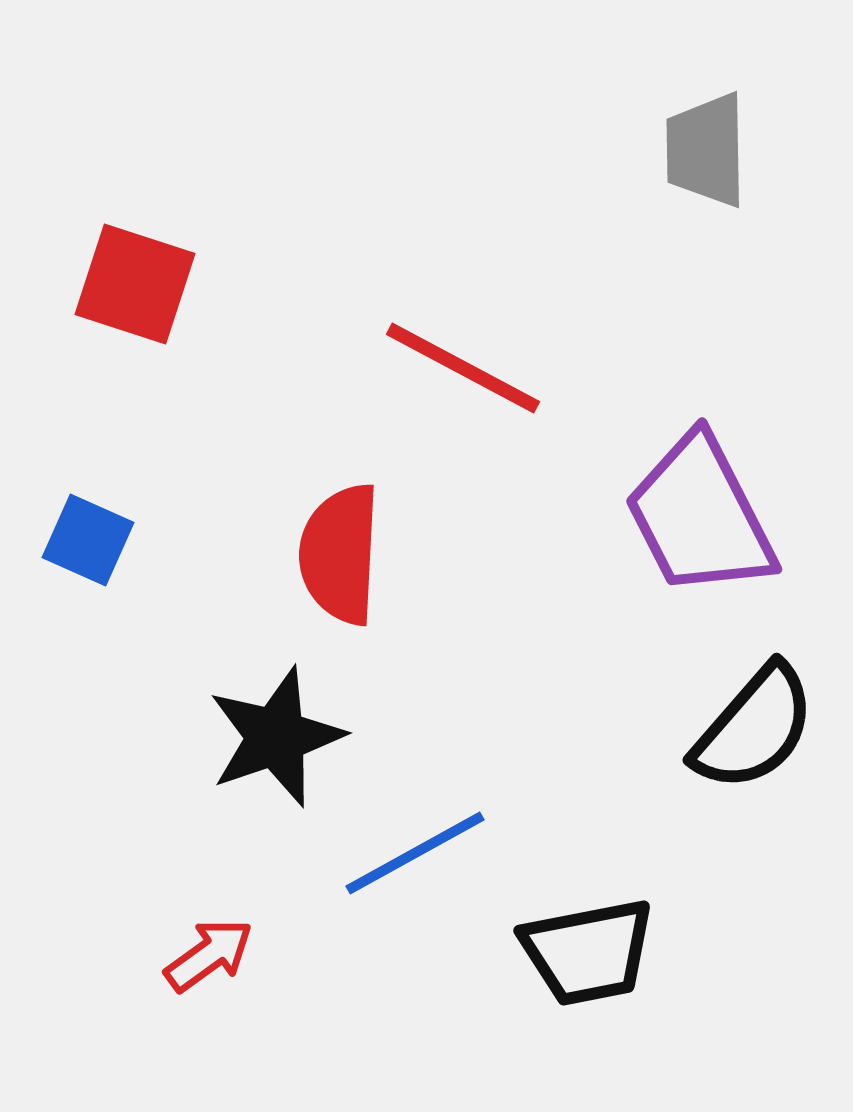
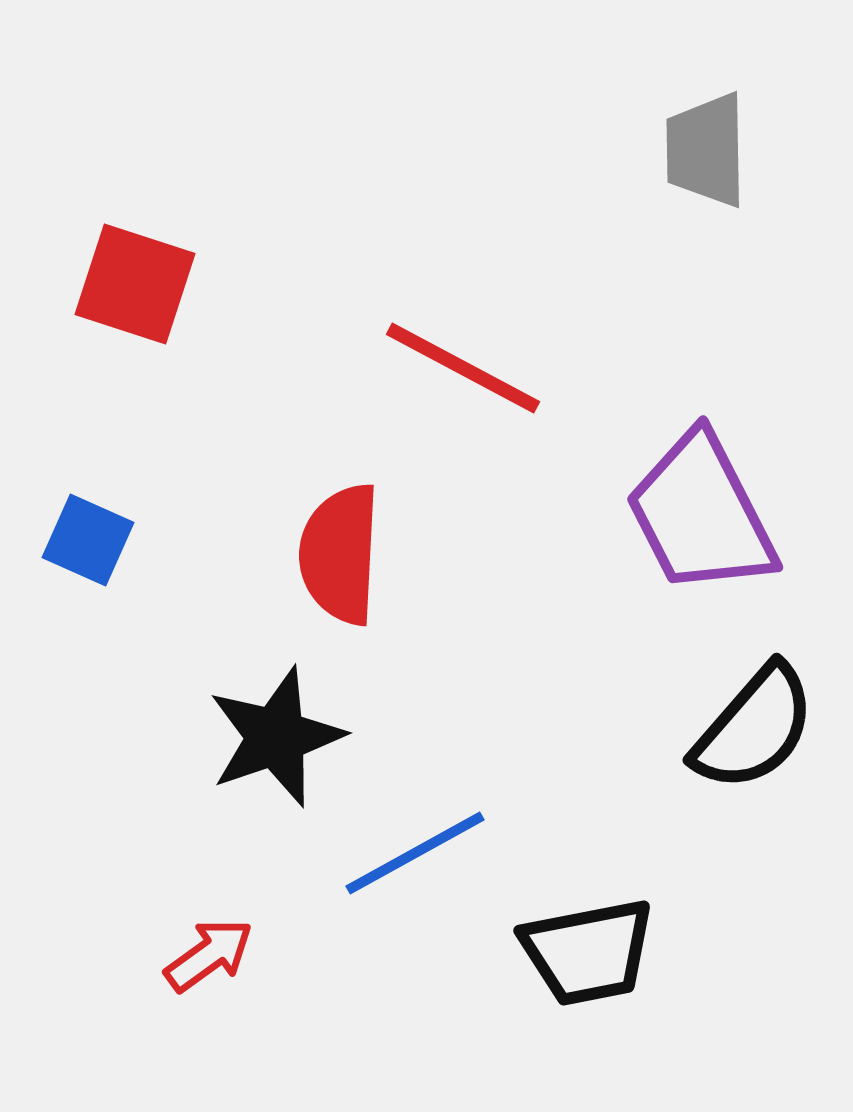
purple trapezoid: moved 1 px right, 2 px up
